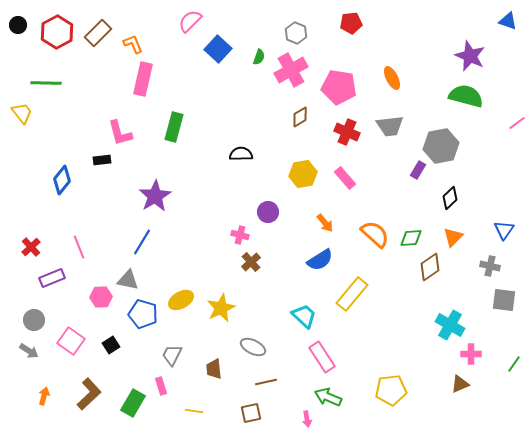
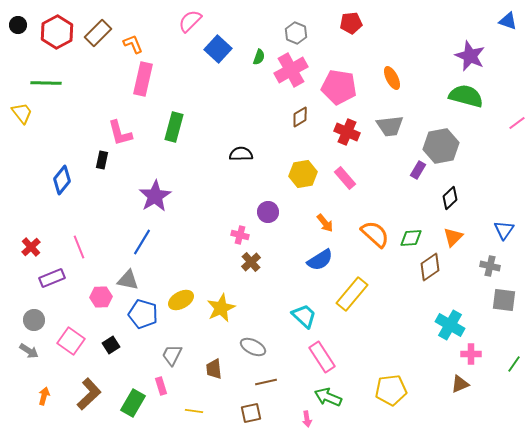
black rectangle at (102, 160): rotated 72 degrees counterclockwise
